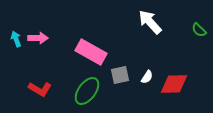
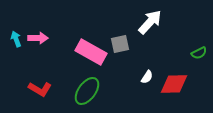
white arrow: rotated 84 degrees clockwise
green semicircle: moved 23 px down; rotated 70 degrees counterclockwise
gray square: moved 31 px up
